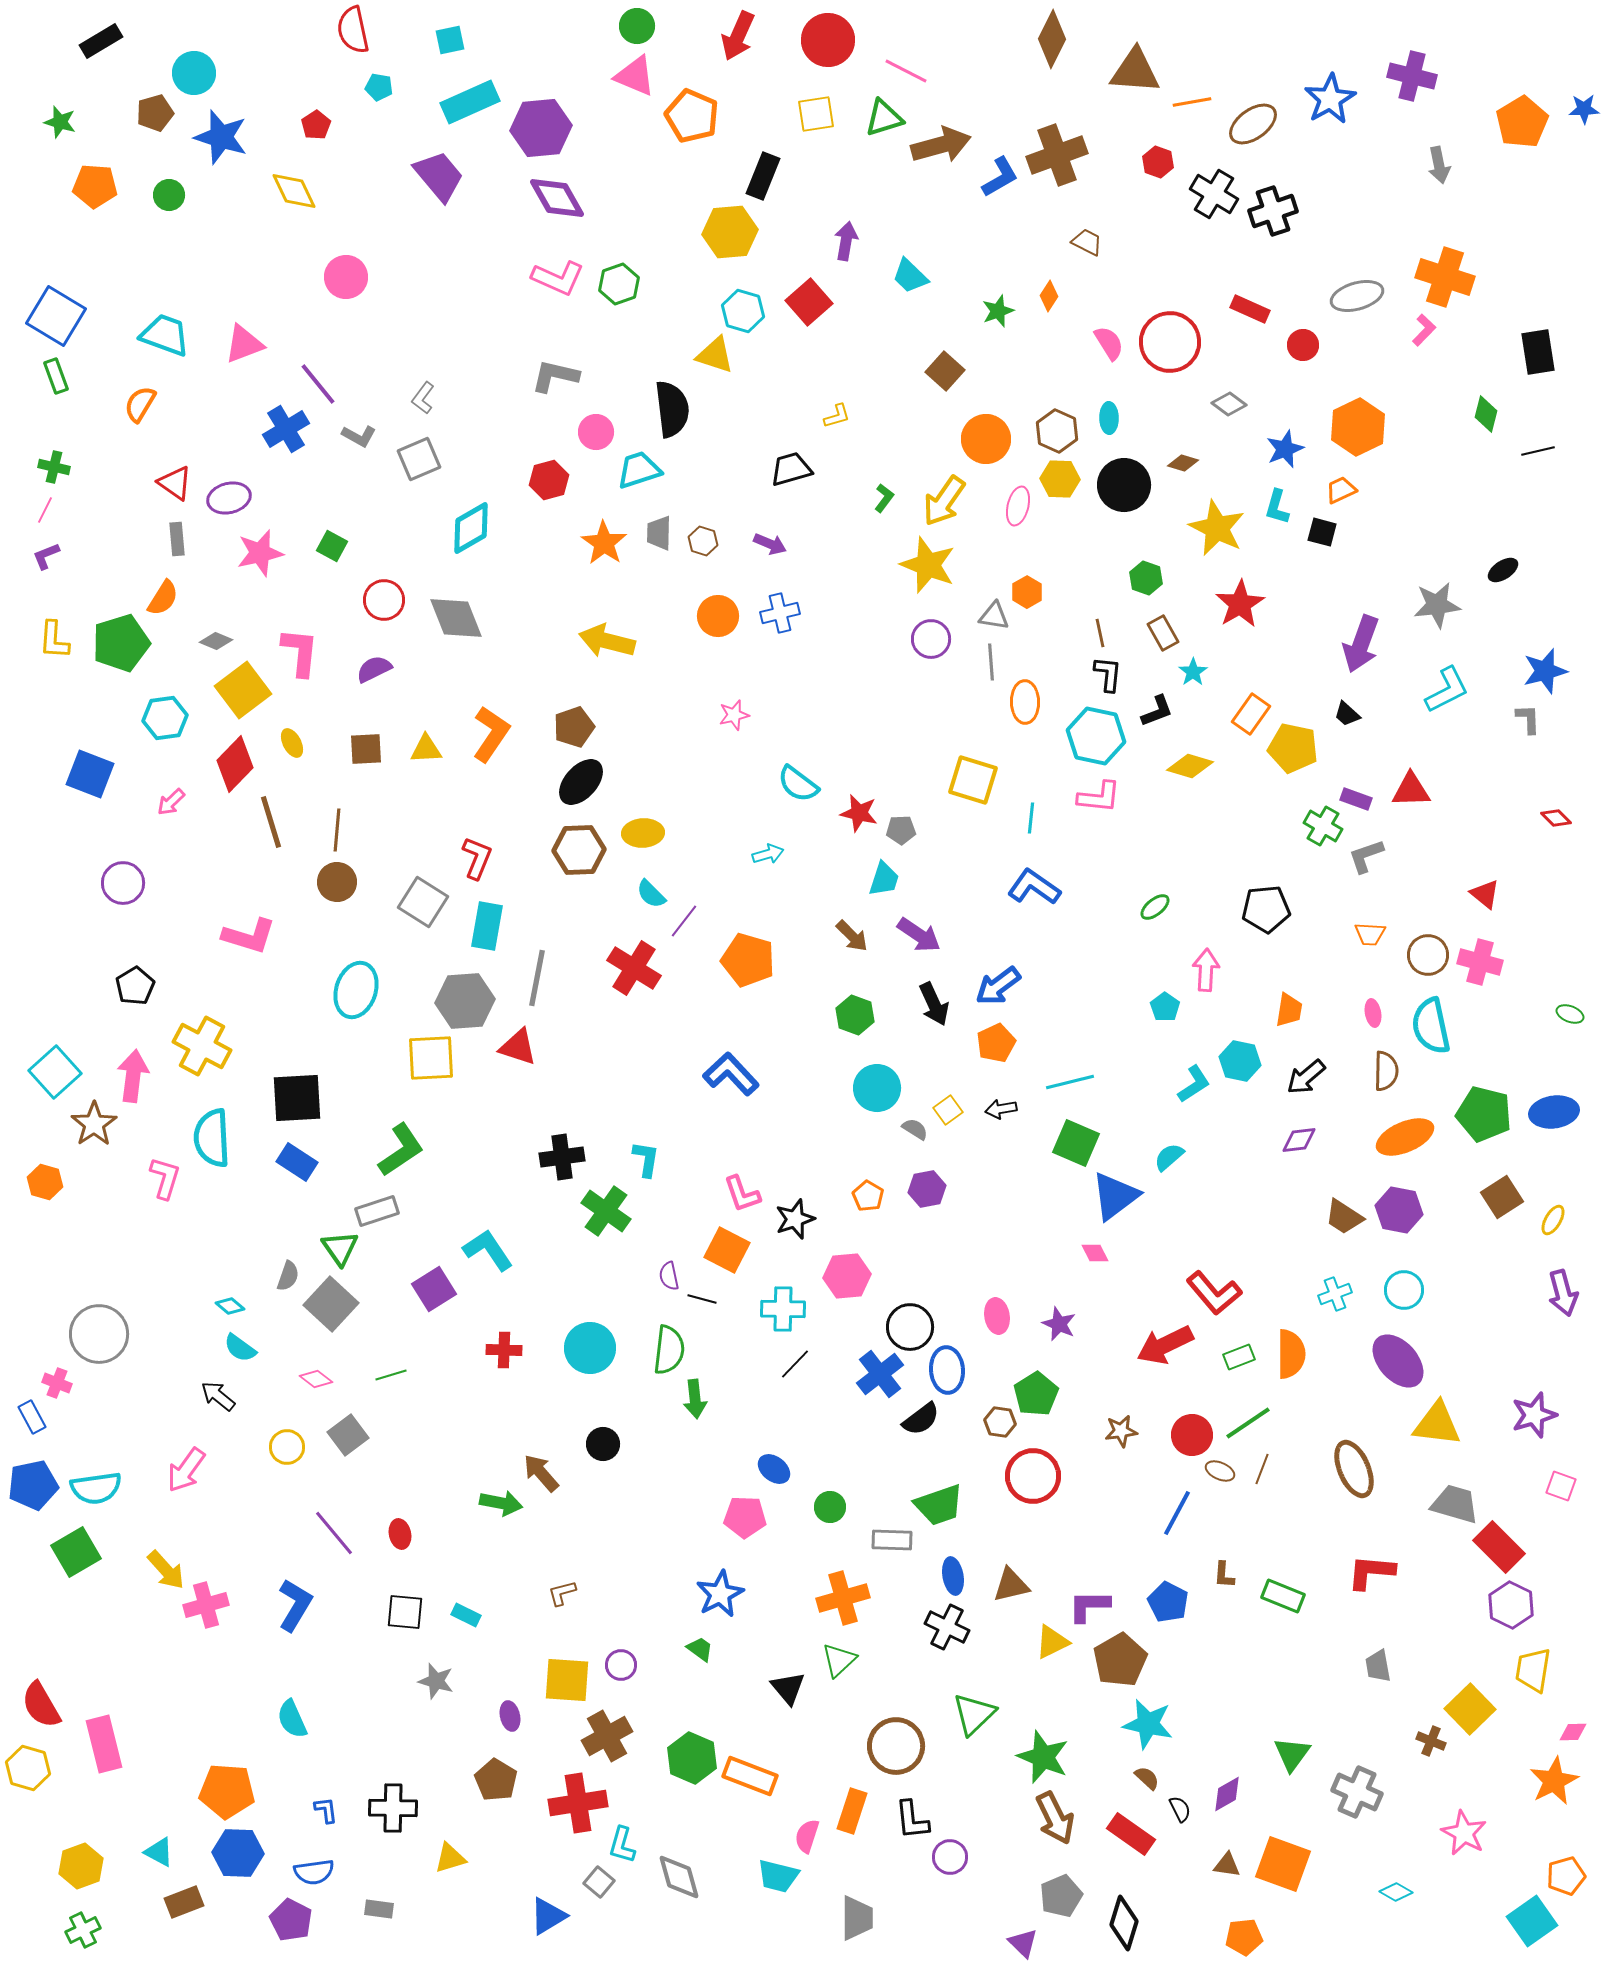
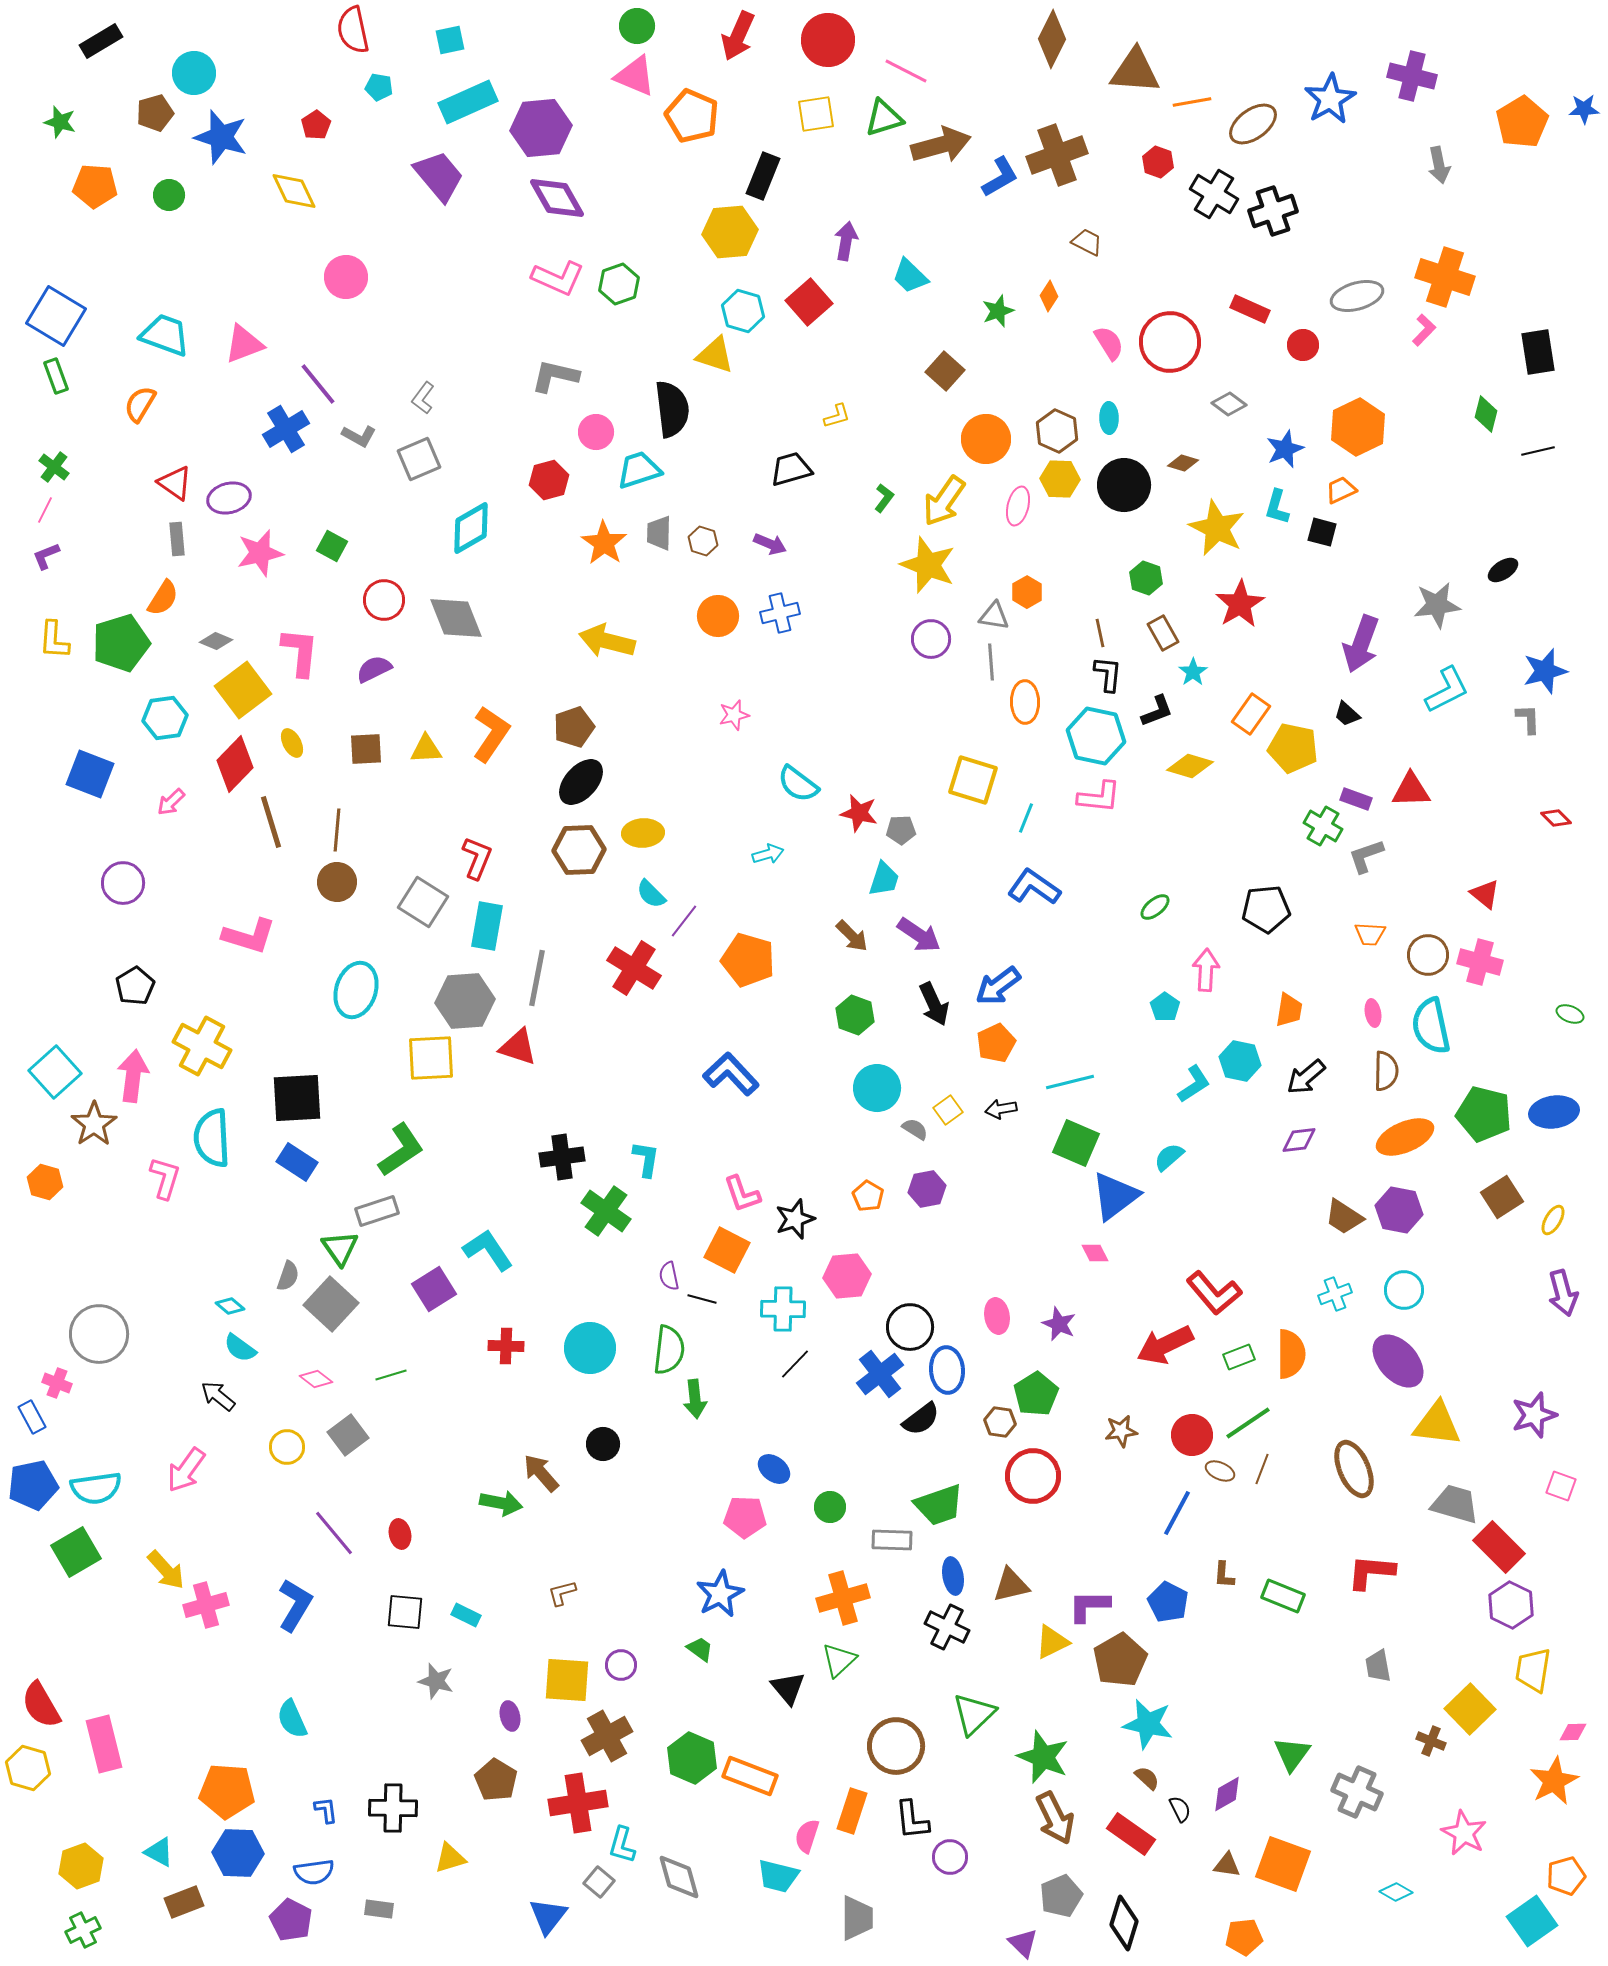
cyan rectangle at (470, 102): moved 2 px left
green cross at (54, 467): rotated 24 degrees clockwise
cyan line at (1031, 818): moved 5 px left; rotated 16 degrees clockwise
red cross at (504, 1350): moved 2 px right, 4 px up
blue triangle at (548, 1916): rotated 21 degrees counterclockwise
